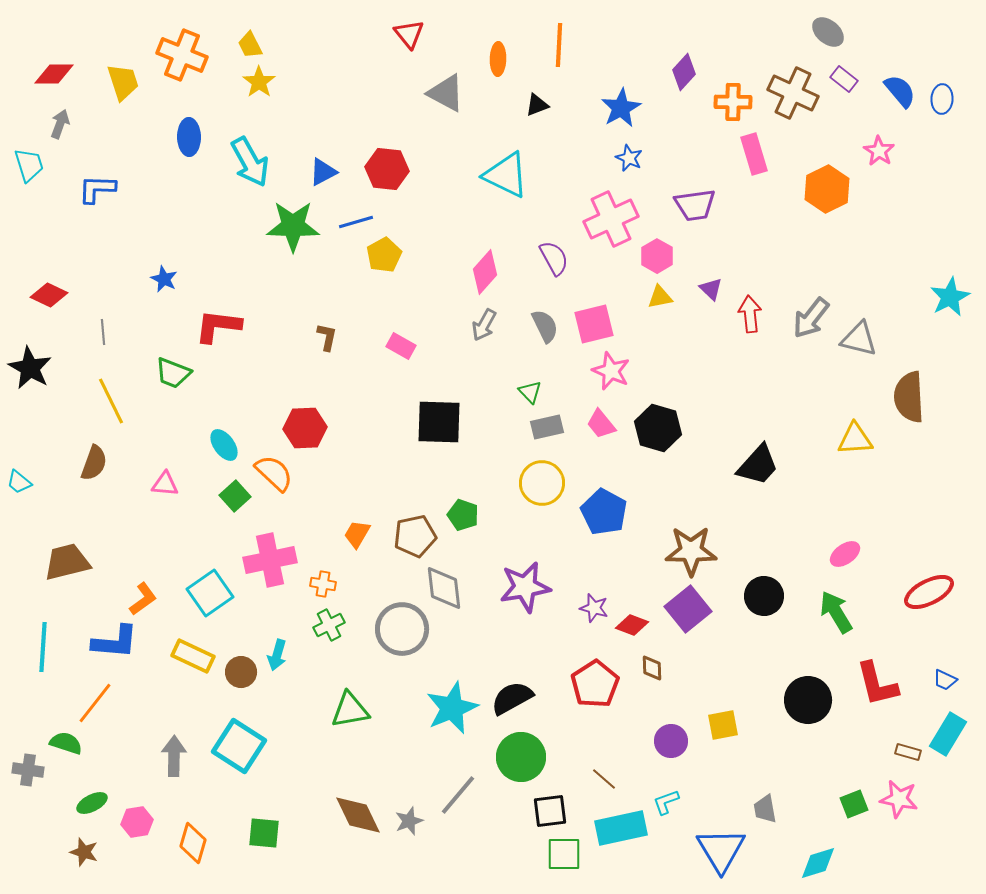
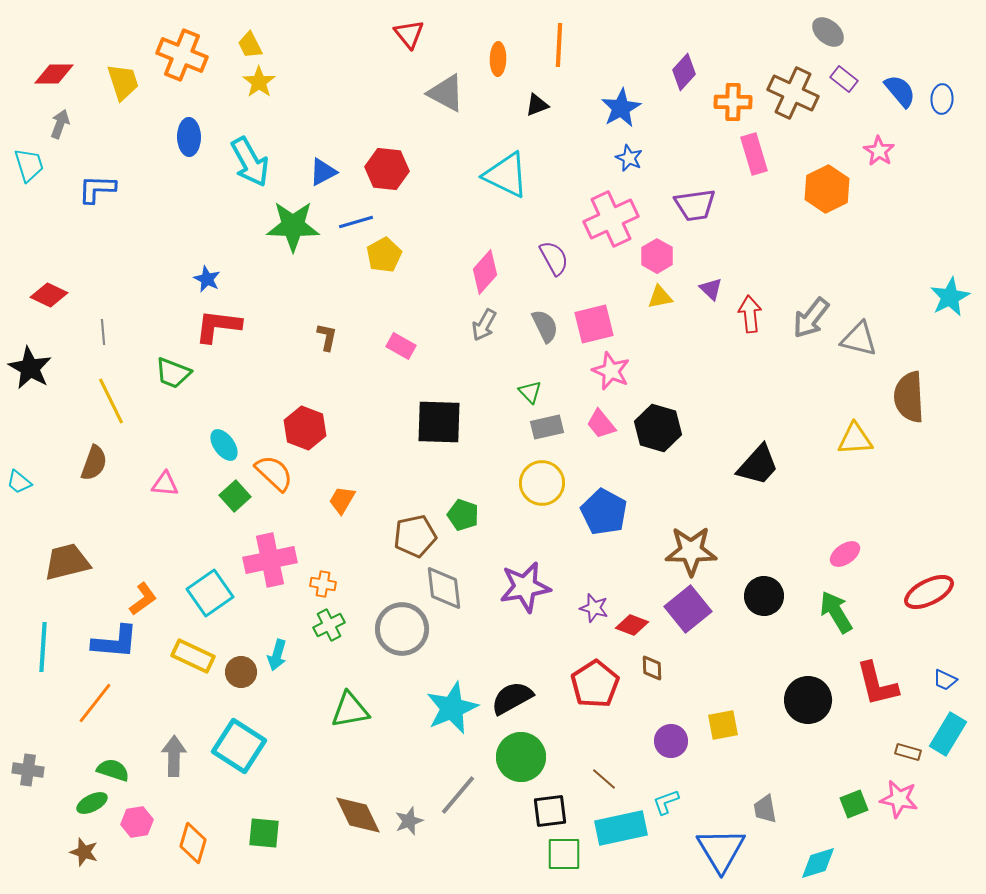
blue star at (164, 279): moved 43 px right
red hexagon at (305, 428): rotated 24 degrees clockwise
orange trapezoid at (357, 534): moved 15 px left, 34 px up
green semicircle at (66, 743): moved 47 px right, 27 px down
